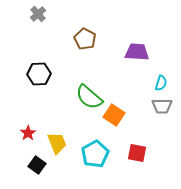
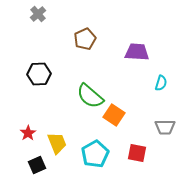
brown pentagon: rotated 20 degrees clockwise
green semicircle: moved 1 px right, 1 px up
gray trapezoid: moved 3 px right, 21 px down
black square: rotated 30 degrees clockwise
